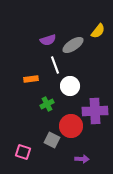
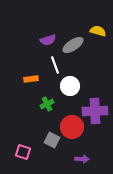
yellow semicircle: rotated 112 degrees counterclockwise
red circle: moved 1 px right, 1 px down
